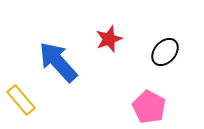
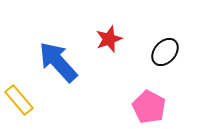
yellow rectangle: moved 2 px left
